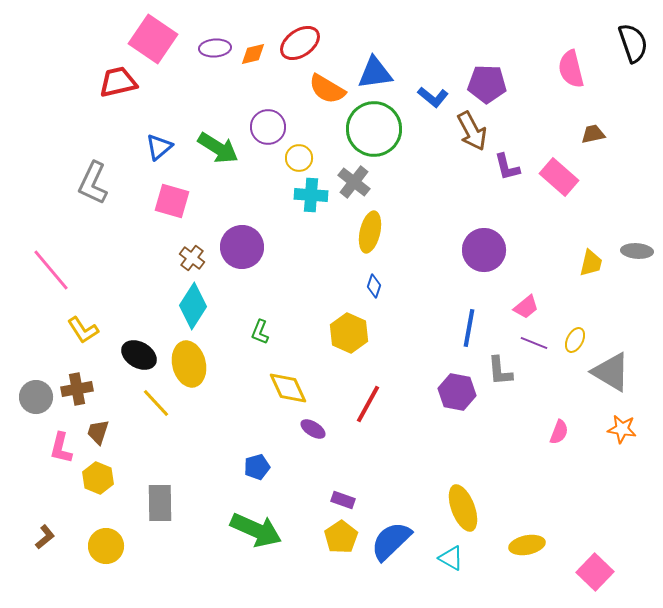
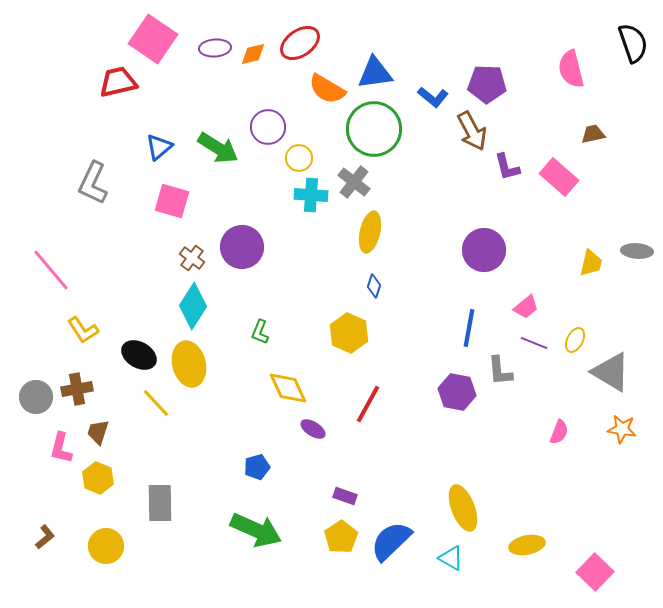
purple rectangle at (343, 500): moved 2 px right, 4 px up
